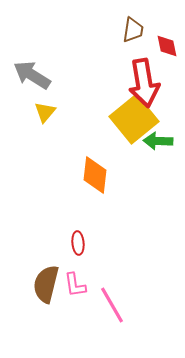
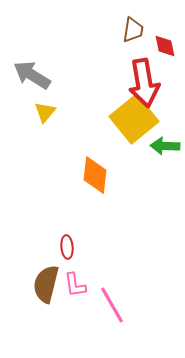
red diamond: moved 2 px left
green arrow: moved 7 px right, 5 px down
red ellipse: moved 11 px left, 4 px down
